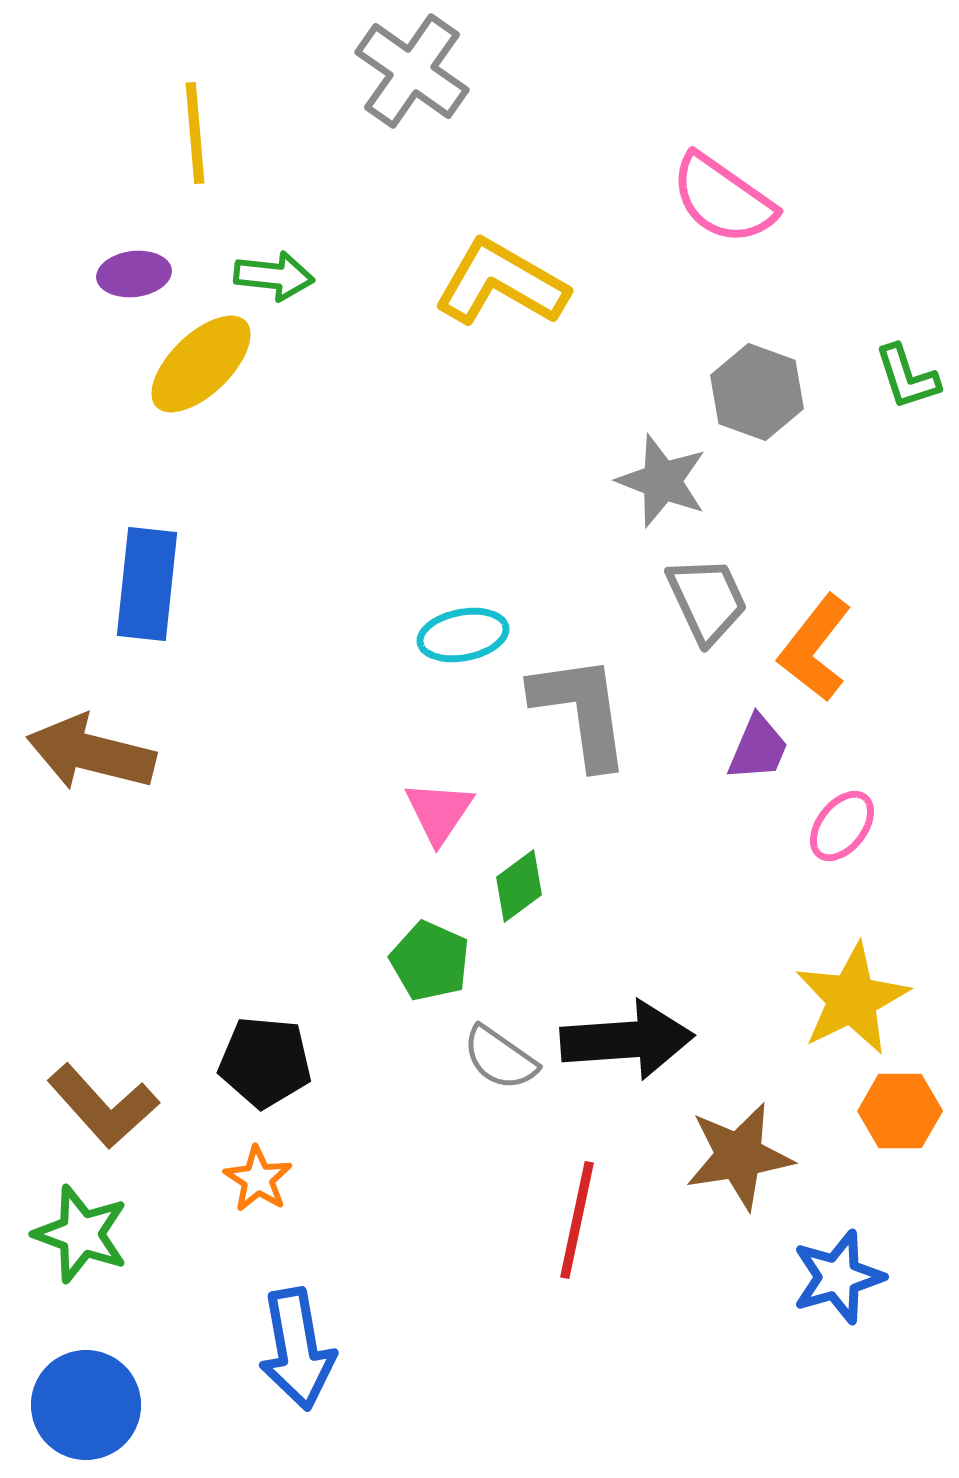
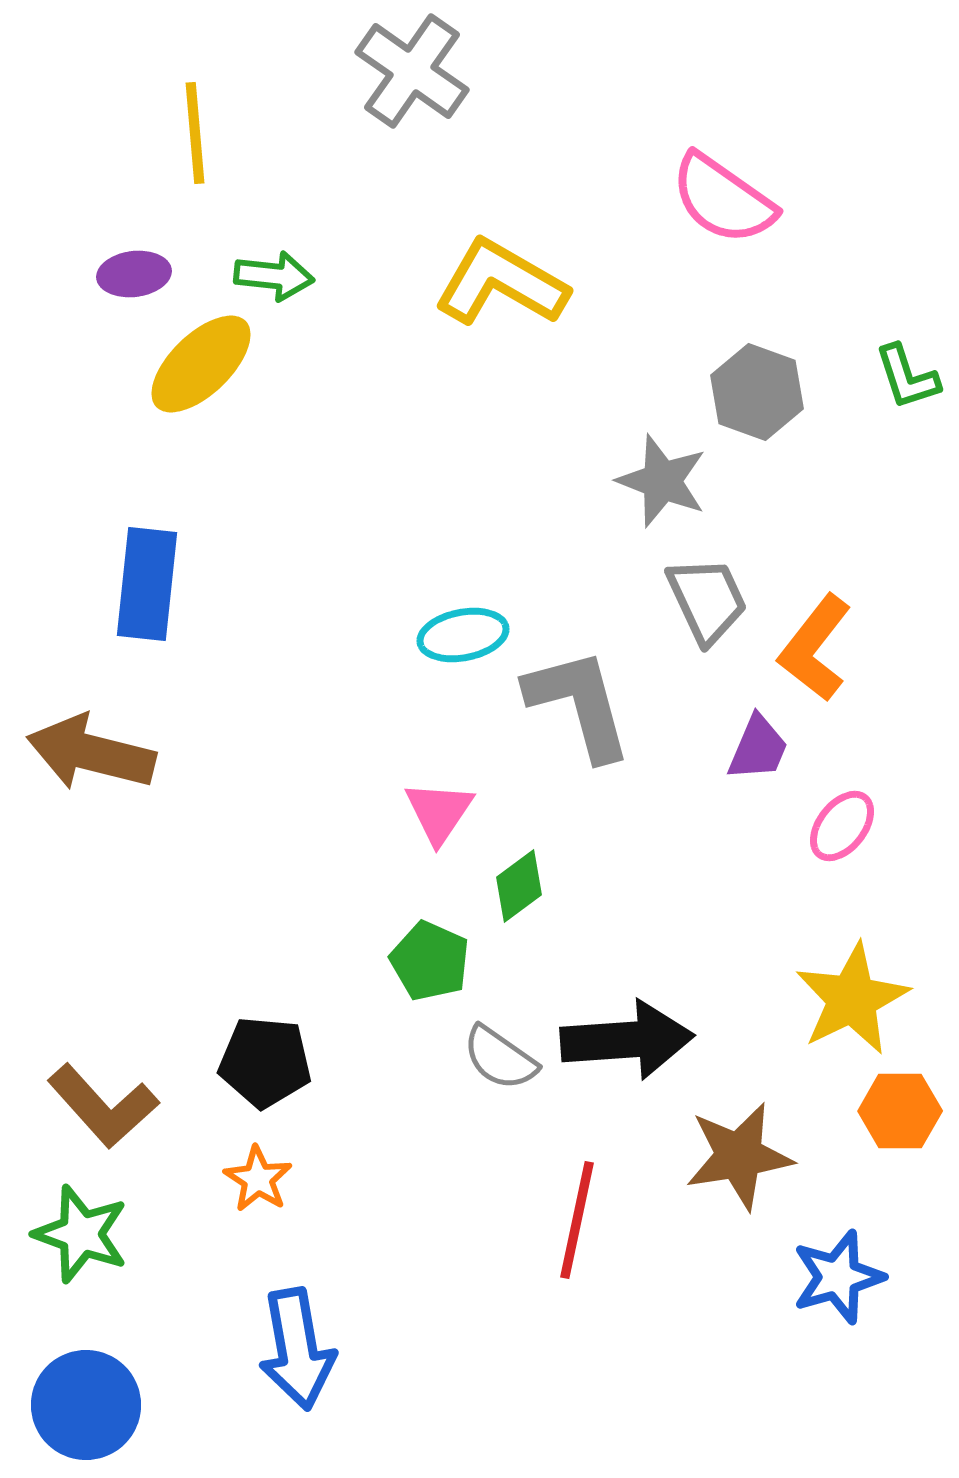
gray L-shape: moved 2 px left, 7 px up; rotated 7 degrees counterclockwise
